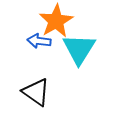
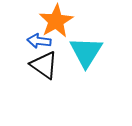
cyan triangle: moved 7 px right, 3 px down
black triangle: moved 8 px right, 27 px up
